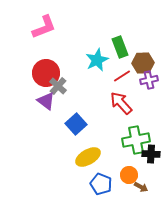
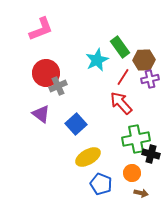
pink L-shape: moved 3 px left, 2 px down
green rectangle: rotated 15 degrees counterclockwise
brown hexagon: moved 1 px right, 3 px up
red line: moved 1 px right, 1 px down; rotated 24 degrees counterclockwise
purple cross: moved 1 px right, 1 px up
gray cross: rotated 24 degrees clockwise
purple triangle: moved 5 px left, 13 px down
green cross: moved 1 px up
black cross: rotated 12 degrees clockwise
orange circle: moved 3 px right, 2 px up
brown arrow: moved 6 px down; rotated 16 degrees counterclockwise
